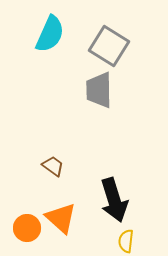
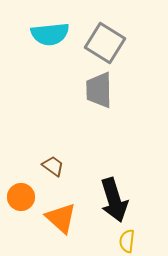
cyan semicircle: rotated 60 degrees clockwise
gray square: moved 4 px left, 3 px up
orange circle: moved 6 px left, 31 px up
yellow semicircle: moved 1 px right
